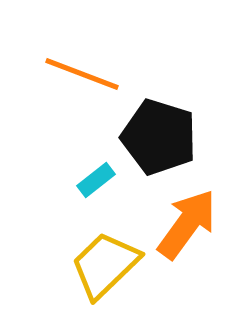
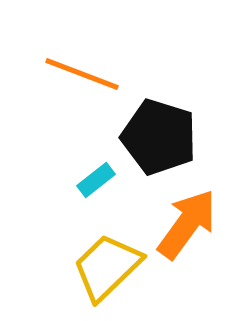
yellow trapezoid: moved 2 px right, 2 px down
